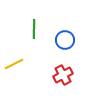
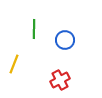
yellow line: rotated 42 degrees counterclockwise
red cross: moved 3 px left, 5 px down
